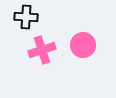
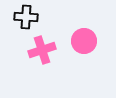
pink circle: moved 1 px right, 4 px up
